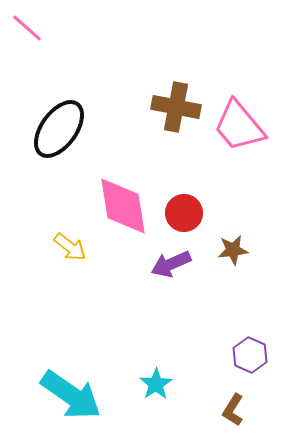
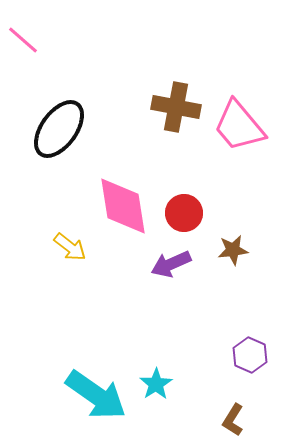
pink line: moved 4 px left, 12 px down
cyan arrow: moved 25 px right
brown L-shape: moved 10 px down
